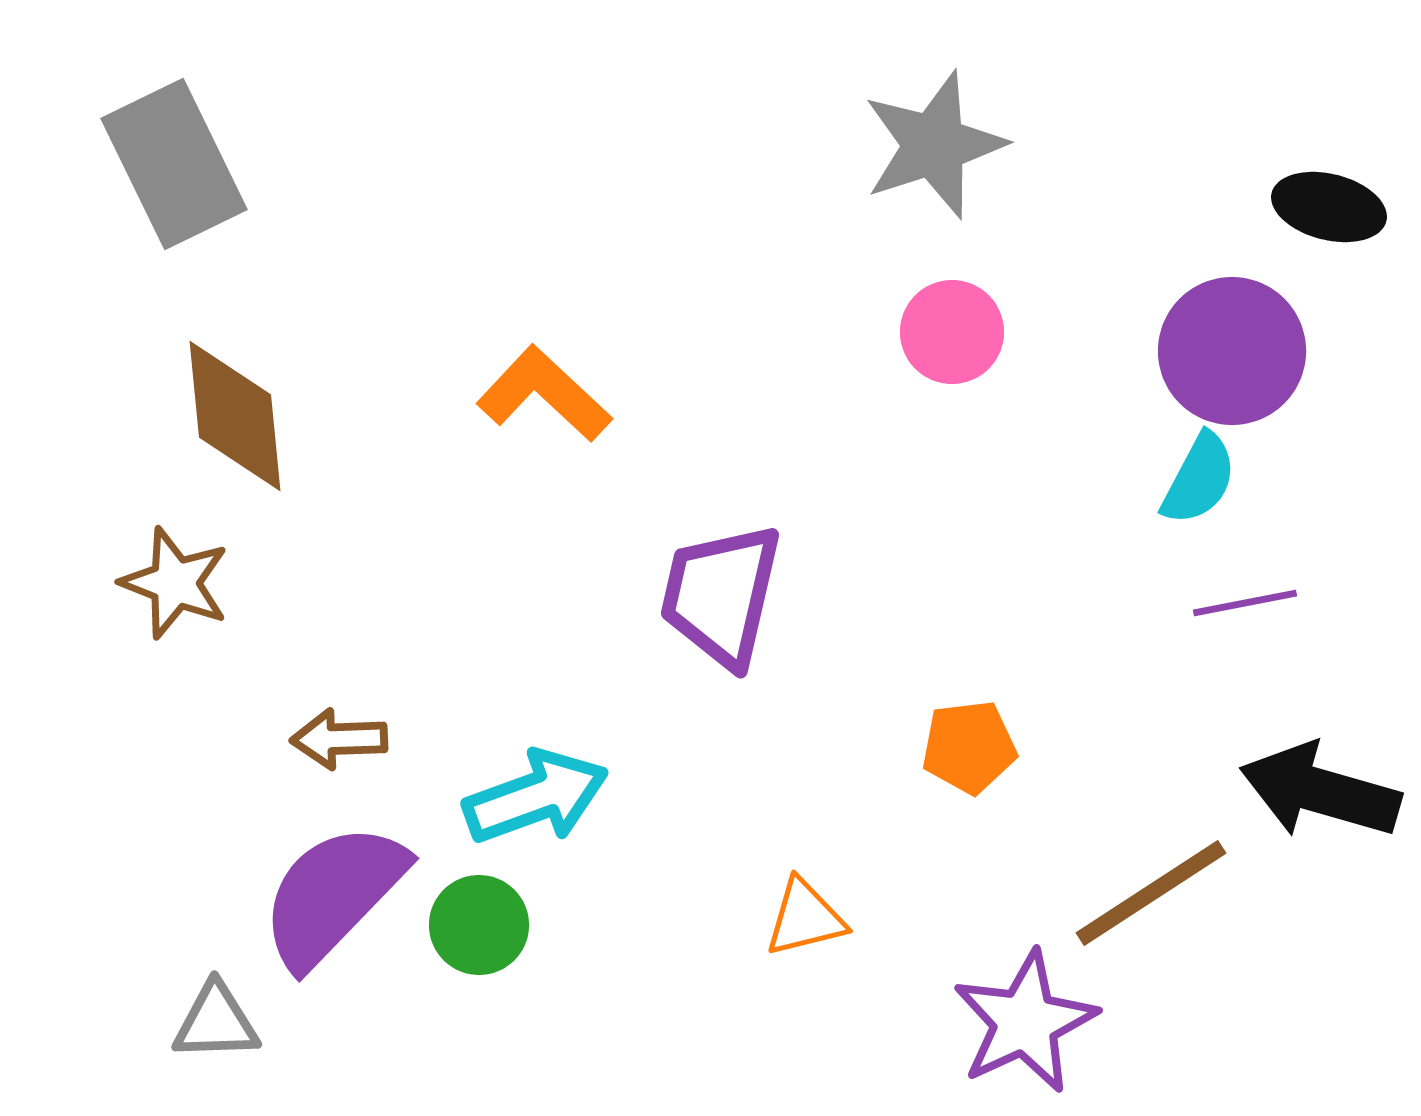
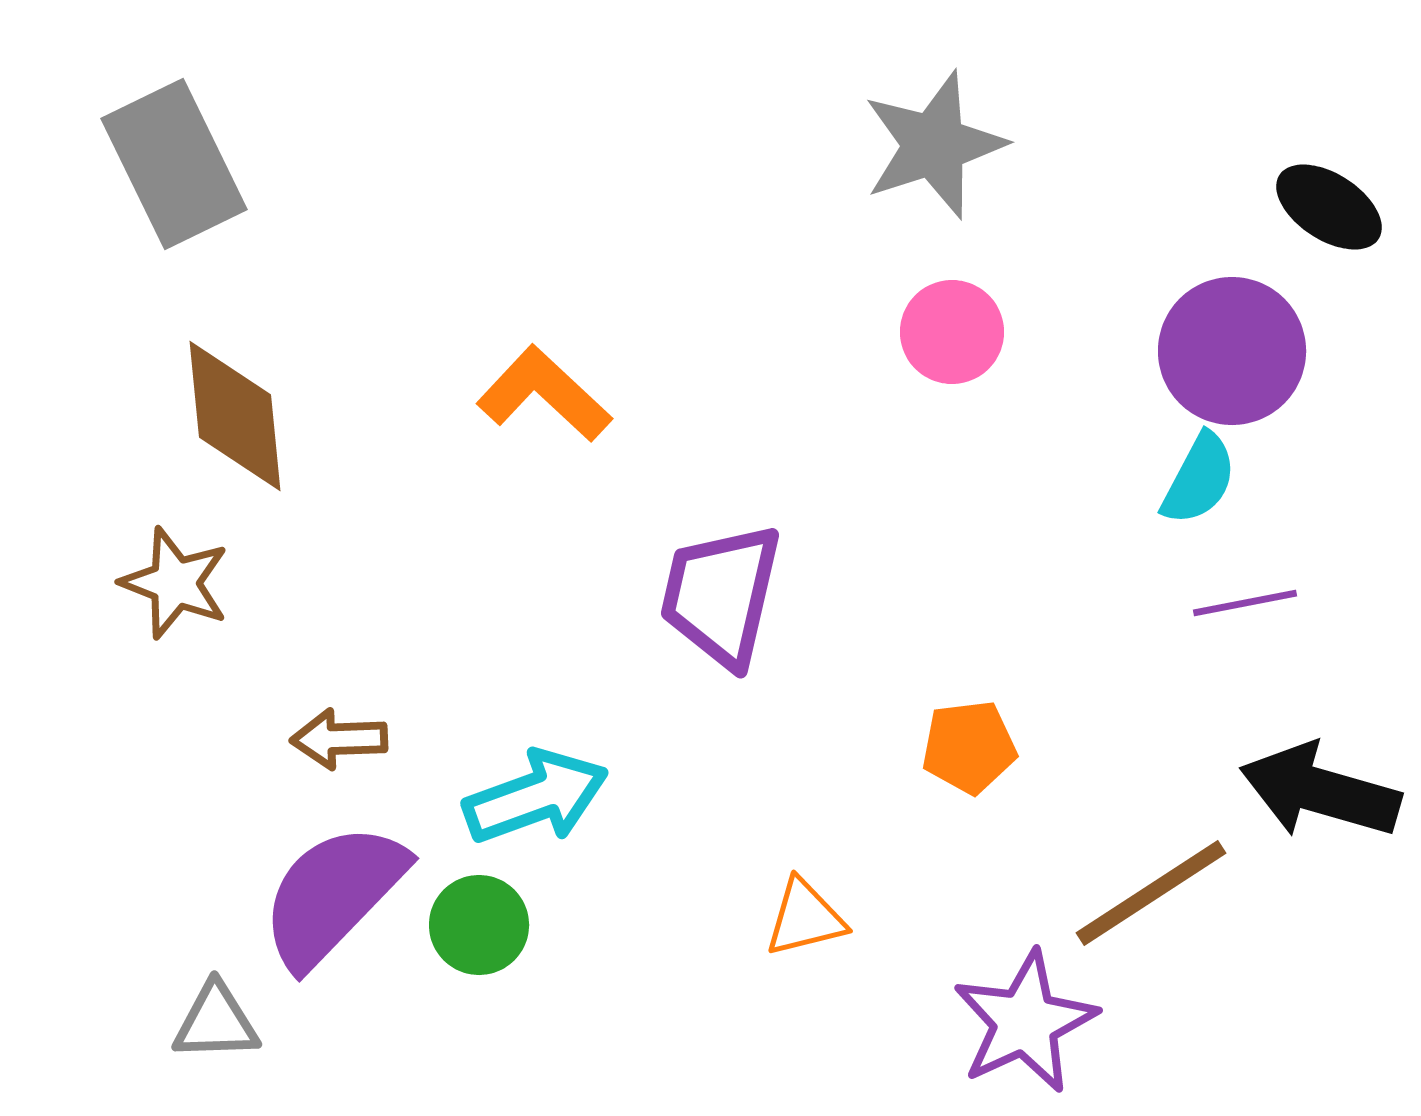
black ellipse: rotated 19 degrees clockwise
